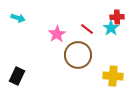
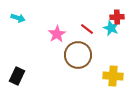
cyan star: rotated 14 degrees counterclockwise
